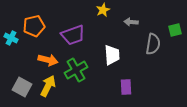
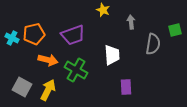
yellow star: rotated 24 degrees counterclockwise
gray arrow: rotated 80 degrees clockwise
orange pentagon: moved 8 px down
cyan cross: moved 1 px right
green cross: rotated 30 degrees counterclockwise
yellow arrow: moved 4 px down
